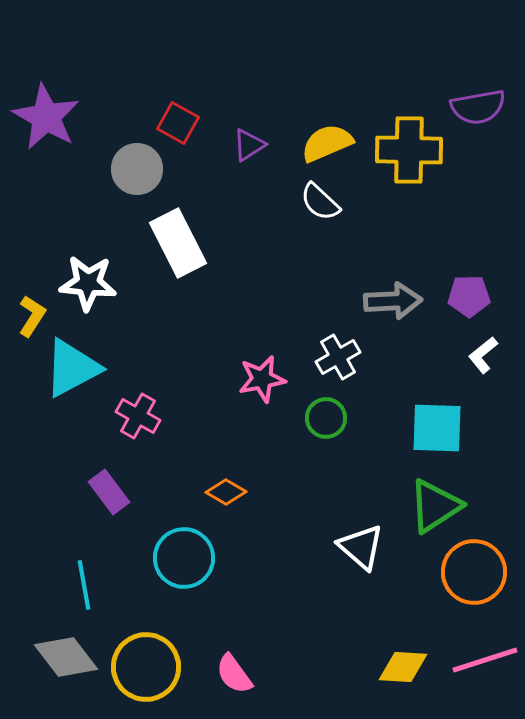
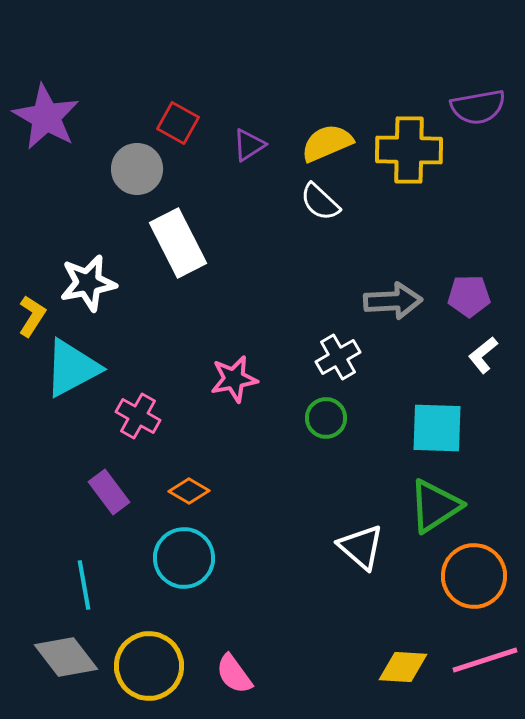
white star: rotated 16 degrees counterclockwise
pink star: moved 28 px left
orange diamond: moved 37 px left, 1 px up
orange circle: moved 4 px down
yellow circle: moved 3 px right, 1 px up
